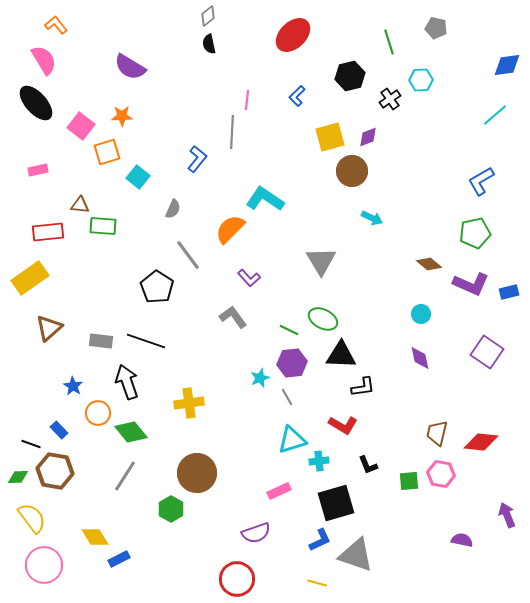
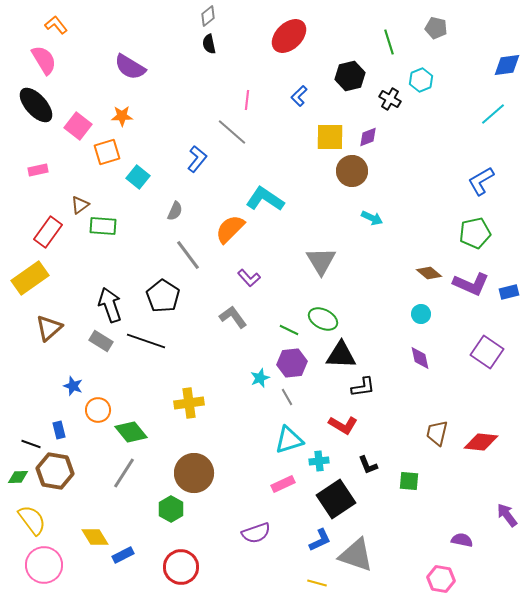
red ellipse at (293, 35): moved 4 px left, 1 px down
cyan hexagon at (421, 80): rotated 20 degrees counterclockwise
blue L-shape at (297, 96): moved 2 px right
black cross at (390, 99): rotated 25 degrees counterclockwise
black ellipse at (36, 103): moved 2 px down
cyan line at (495, 115): moved 2 px left, 1 px up
pink square at (81, 126): moved 3 px left
gray line at (232, 132): rotated 52 degrees counterclockwise
yellow square at (330, 137): rotated 16 degrees clockwise
brown triangle at (80, 205): rotated 42 degrees counterclockwise
gray semicircle at (173, 209): moved 2 px right, 2 px down
red rectangle at (48, 232): rotated 48 degrees counterclockwise
brown diamond at (429, 264): moved 9 px down
black pentagon at (157, 287): moved 6 px right, 9 px down
gray rectangle at (101, 341): rotated 25 degrees clockwise
black arrow at (127, 382): moved 17 px left, 77 px up
blue star at (73, 386): rotated 12 degrees counterclockwise
orange circle at (98, 413): moved 3 px up
blue rectangle at (59, 430): rotated 30 degrees clockwise
cyan triangle at (292, 440): moved 3 px left
brown circle at (197, 473): moved 3 px left
pink hexagon at (441, 474): moved 105 px down
gray line at (125, 476): moved 1 px left, 3 px up
green square at (409, 481): rotated 10 degrees clockwise
pink rectangle at (279, 491): moved 4 px right, 7 px up
black square at (336, 503): moved 4 px up; rotated 18 degrees counterclockwise
purple arrow at (507, 515): rotated 15 degrees counterclockwise
yellow semicircle at (32, 518): moved 2 px down
blue rectangle at (119, 559): moved 4 px right, 4 px up
red circle at (237, 579): moved 56 px left, 12 px up
